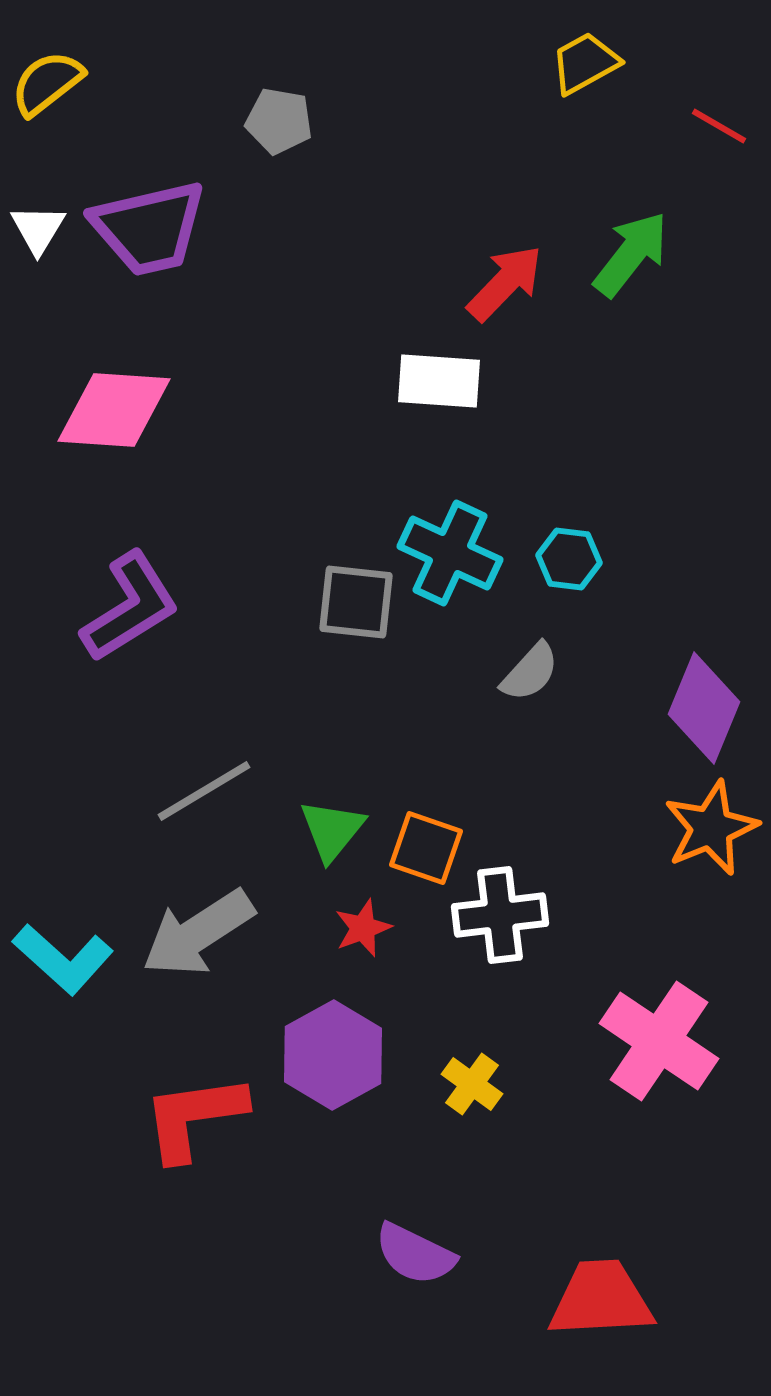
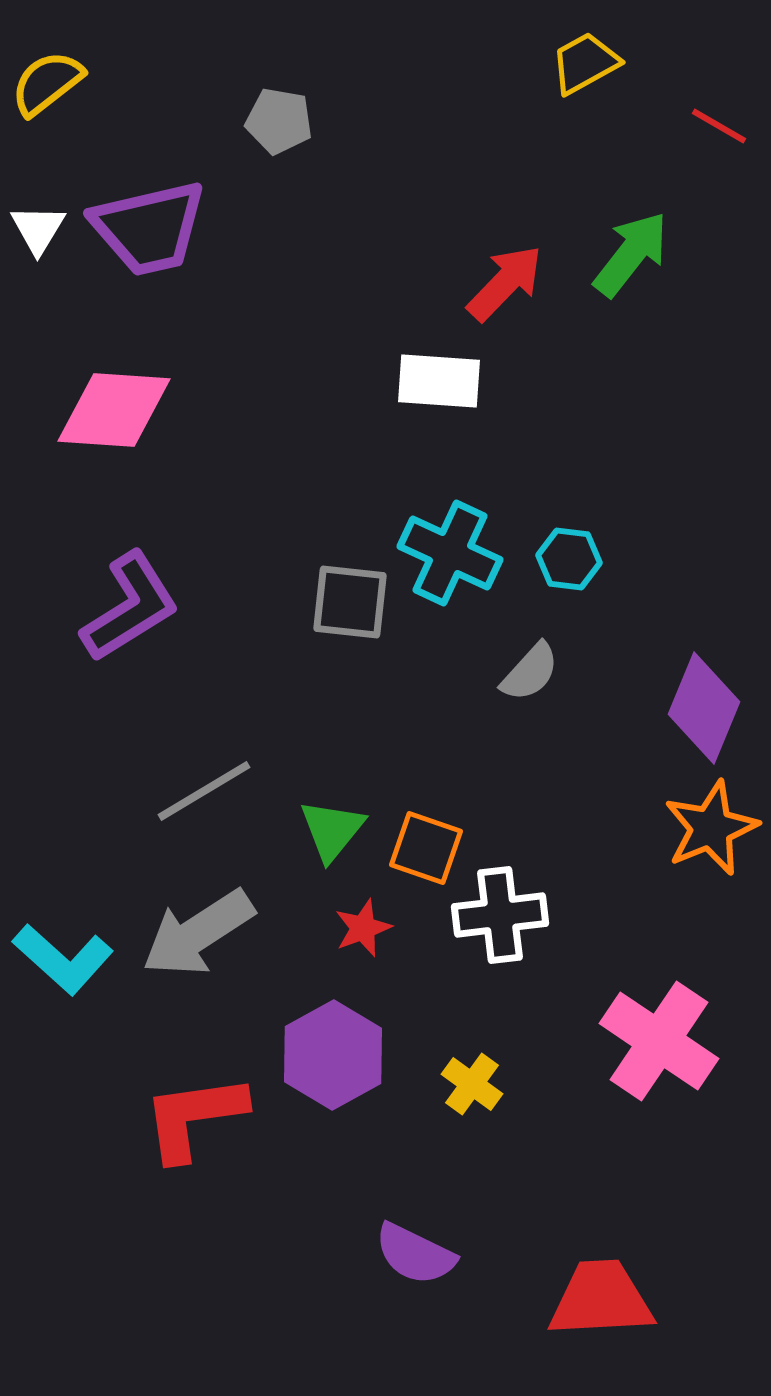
gray square: moved 6 px left
